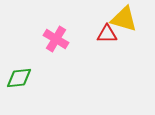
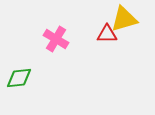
yellow triangle: rotated 32 degrees counterclockwise
